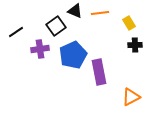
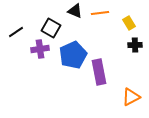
black square: moved 5 px left, 2 px down; rotated 24 degrees counterclockwise
